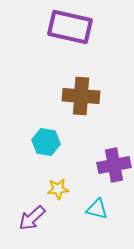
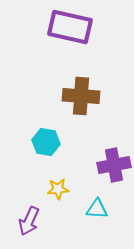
cyan triangle: rotated 10 degrees counterclockwise
purple arrow: moved 3 px left, 3 px down; rotated 24 degrees counterclockwise
